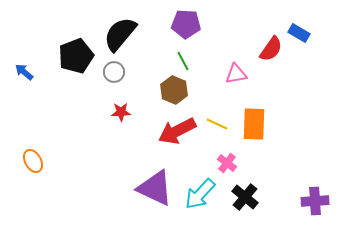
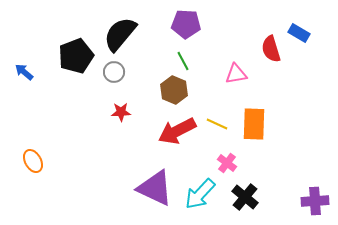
red semicircle: rotated 128 degrees clockwise
